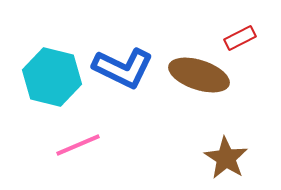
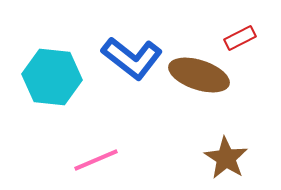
blue L-shape: moved 9 px right, 10 px up; rotated 12 degrees clockwise
cyan hexagon: rotated 8 degrees counterclockwise
pink line: moved 18 px right, 15 px down
